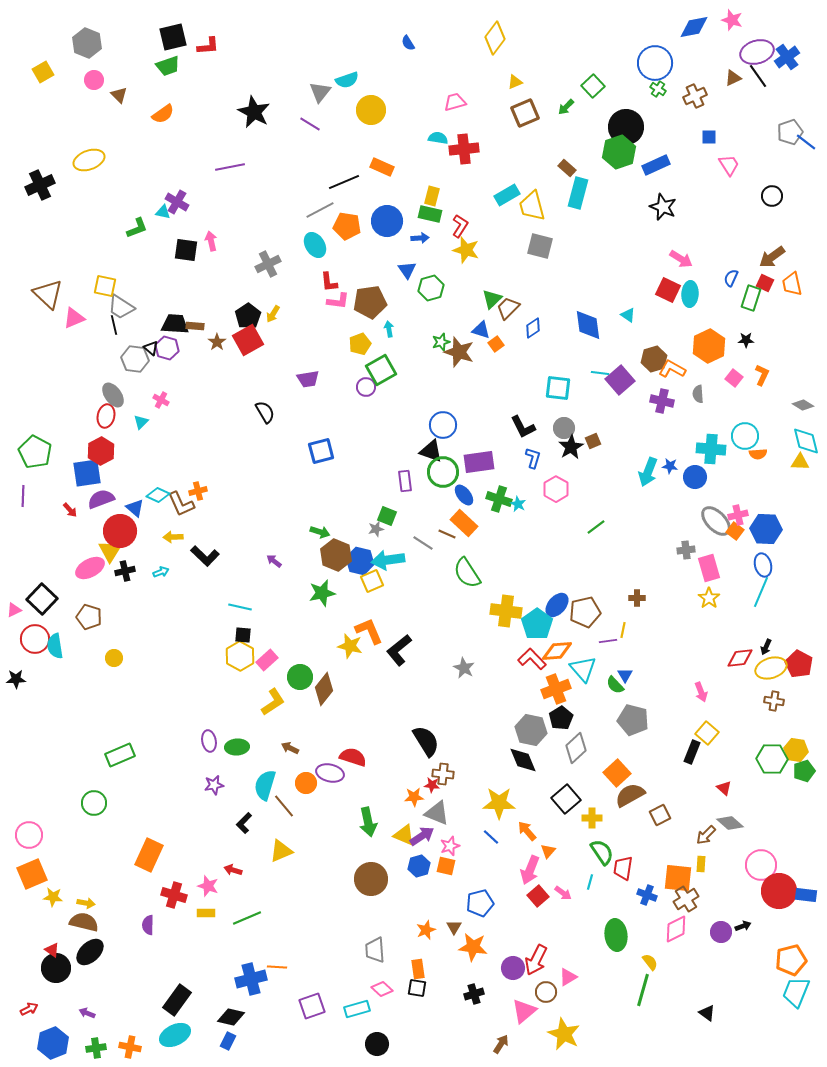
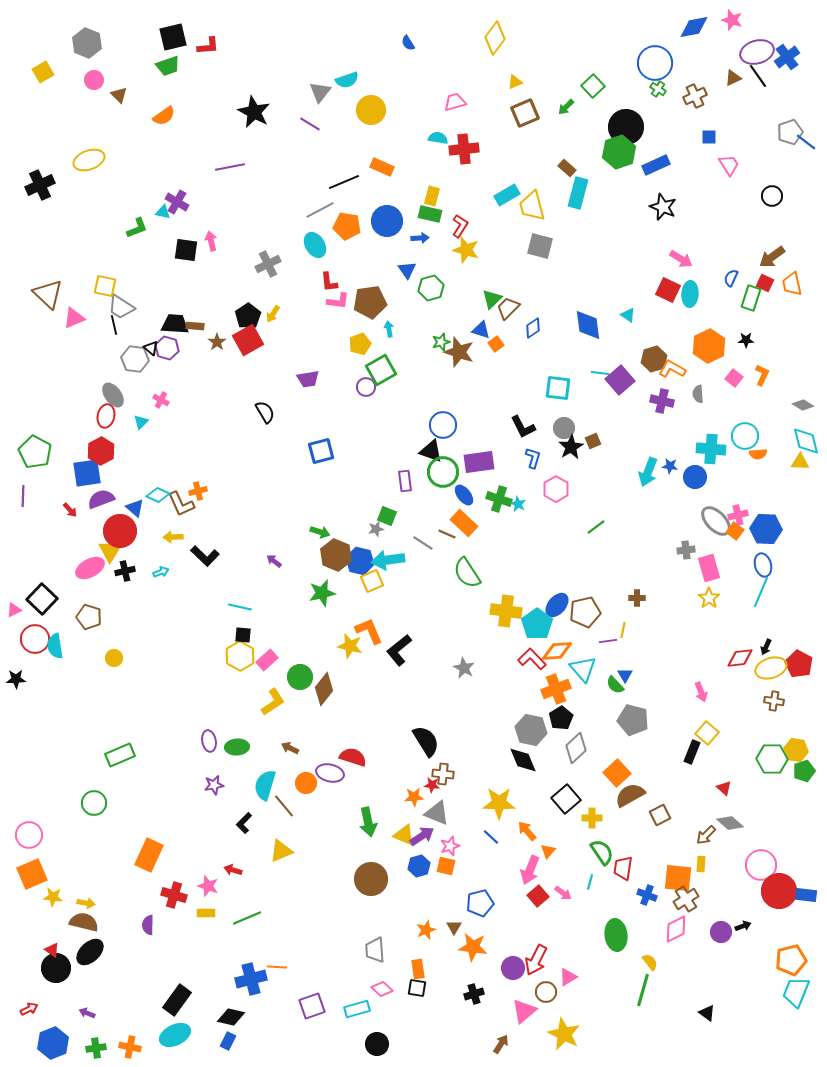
orange semicircle at (163, 114): moved 1 px right, 2 px down
